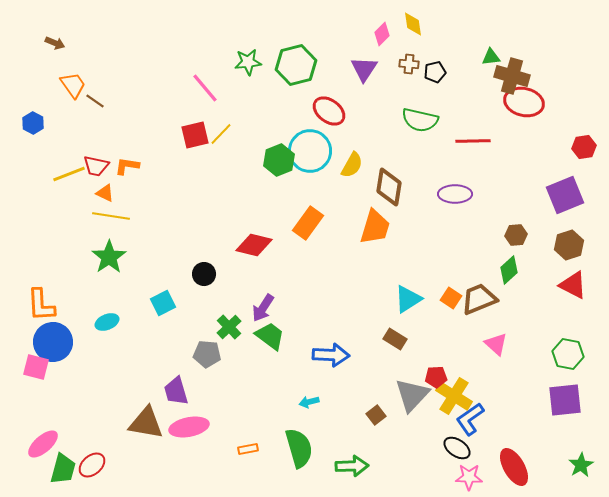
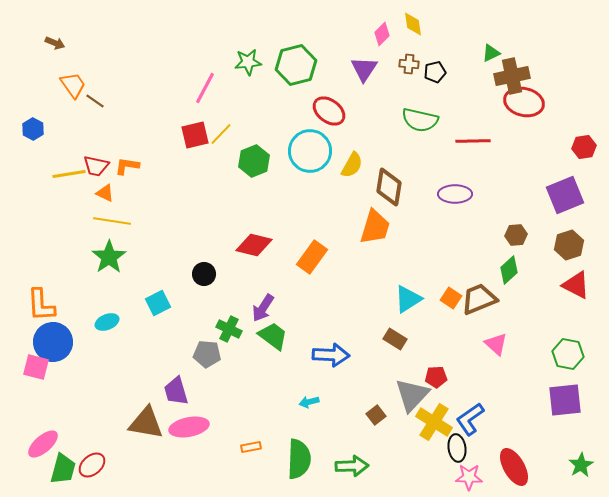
green triangle at (491, 57): moved 4 px up; rotated 18 degrees counterclockwise
brown cross at (512, 76): rotated 28 degrees counterclockwise
pink line at (205, 88): rotated 68 degrees clockwise
blue hexagon at (33, 123): moved 6 px down
green hexagon at (279, 160): moved 25 px left, 1 px down
yellow line at (69, 174): rotated 12 degrees clockwise
yellow line at (111, 216): moved 1 px right, 5 px down
orange rectangle at (308, 223): moved 4 px right, 34 px down
red triangle at (573, 285): moved 3 px right
cyan square at (163, 303): moved 5 px left
green cross at (229, 327): moved 2 px down; rotated 20 degrees counterclockwise
green trapezoid at (270, 336): moved 3 px right
yellow cross at (454, 396): moved 20 px left, 26 px down
green semicircle at (299, 448): moved 11 px down; rotated 18 degrees clockwise
black ellipse at (457, 448): rotated 48 degrees clockwise
orange rectangle at (248, 449): moved 3 px right, 2 px up
